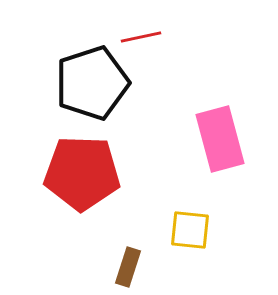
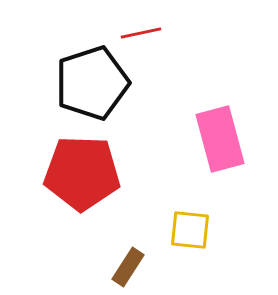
red line: moved 4 px up
brown rectangle: rotated 15 degrees clockwise
